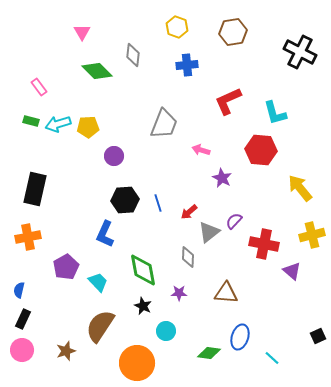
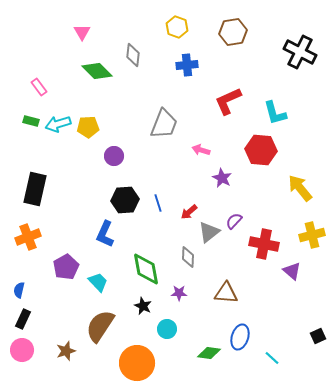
orange cross at (28, 237): rotated 10 degrees counterclockwise
green diamond at (143, 270): moved 3 px right, 1 px up
cyan circle at (166, 331): moved 1 px right, 2 px up
